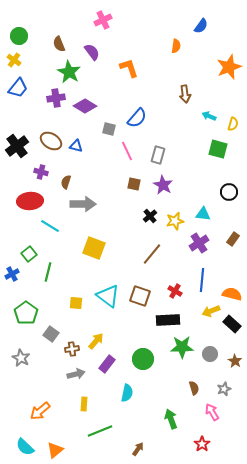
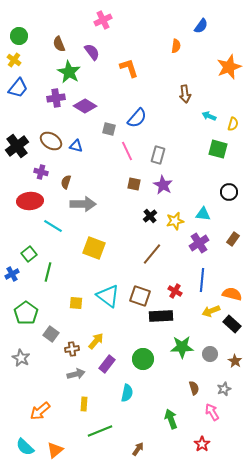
cyan line at (50, 226): moved 3 px right
black rectangle at (168, 320): moved 7 px left, 4 px up
